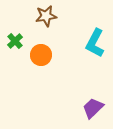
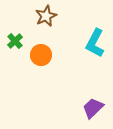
brown star: rotated 15 degrees counterclockwise
